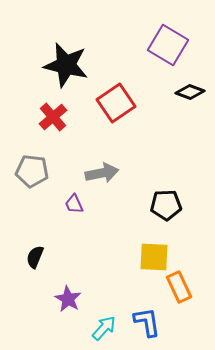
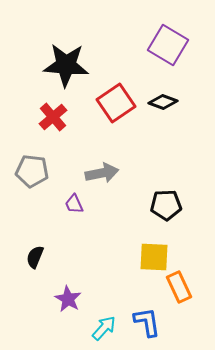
black star: rotated 9 degrees counterclockwise
black diamond: moved 27 px left, 10 px down
